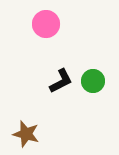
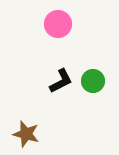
pink circle: moved 12 px right
